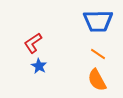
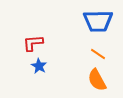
red L-shape: rotated 30 degrees clockwise
